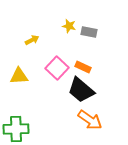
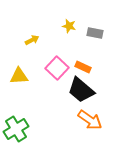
gray rectangle: moved 6 px right, 1 px down
green cross: rotated 30 degrees counterclockwise
